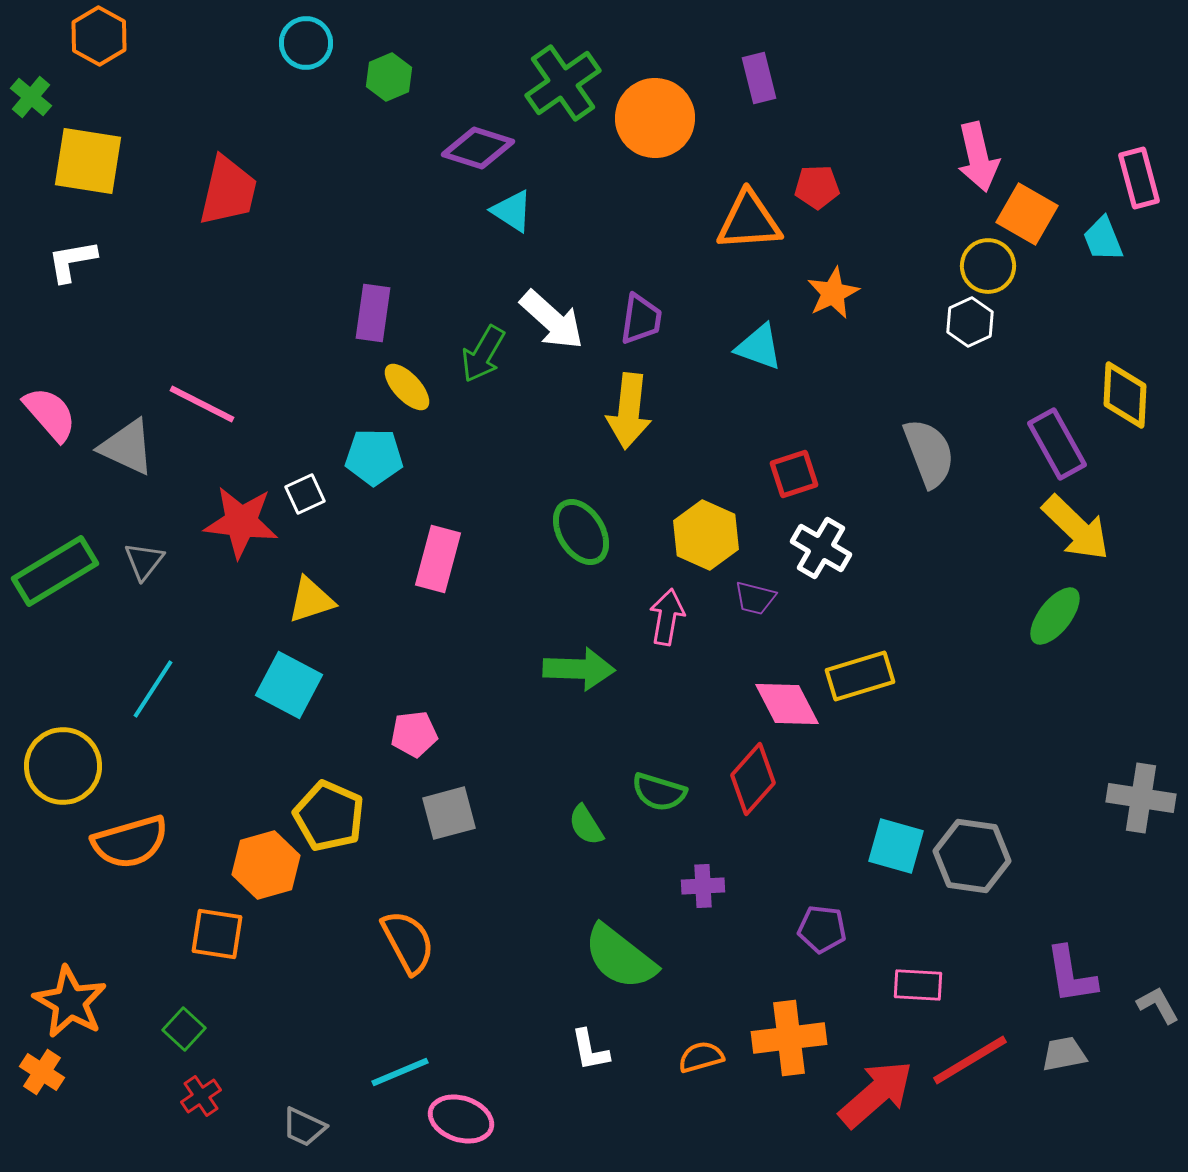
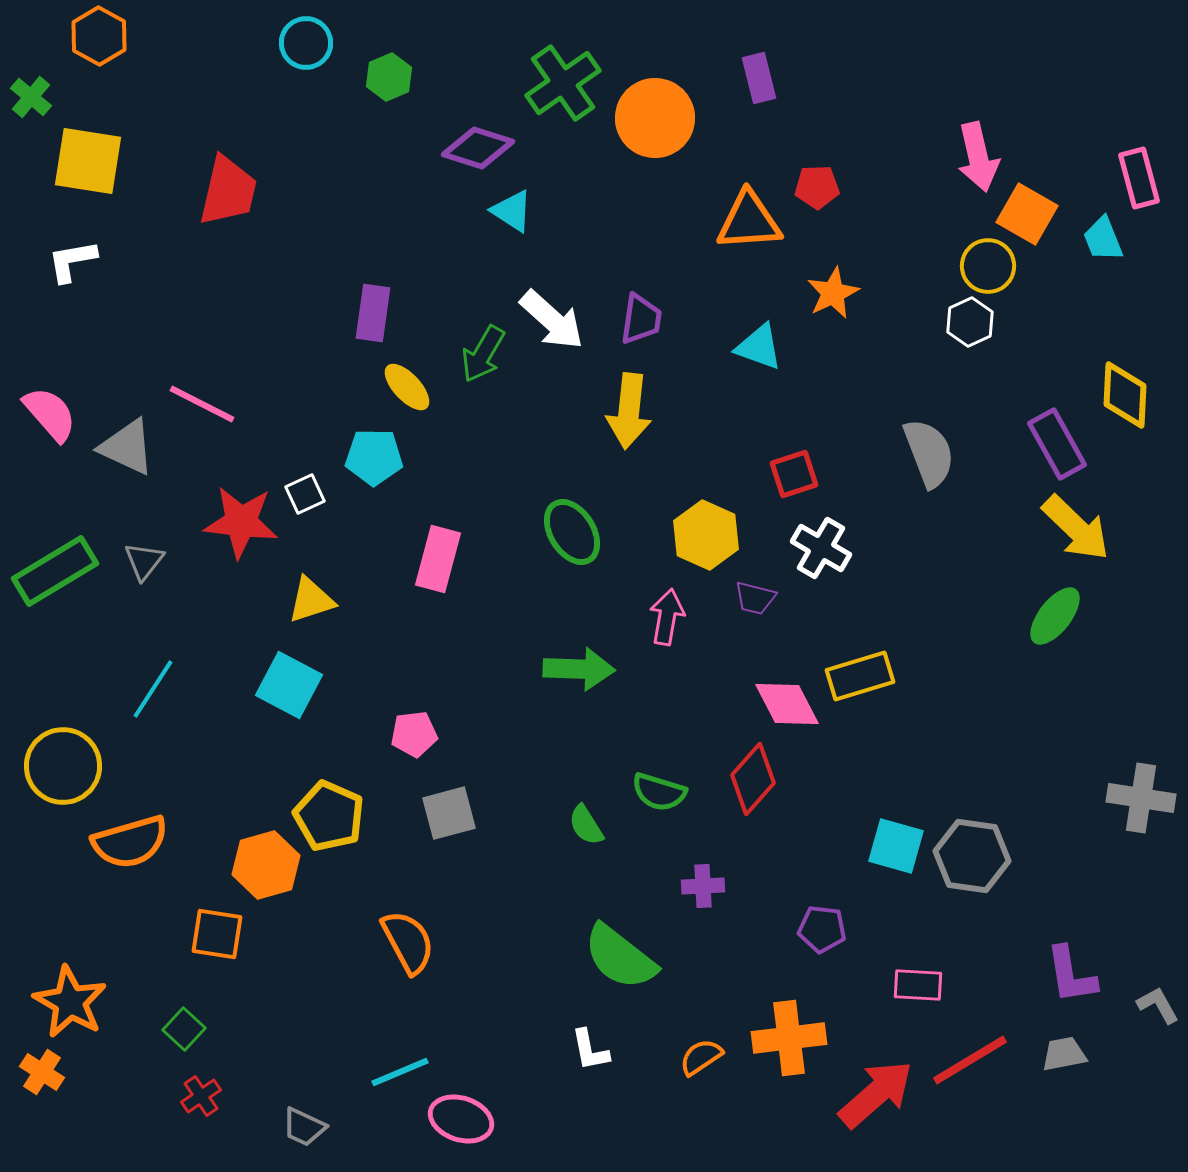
green ellipse at (581, 532): moved 9 px left
orange semicircle at (701, 1057): rotated 18 degrees counterclockwise
